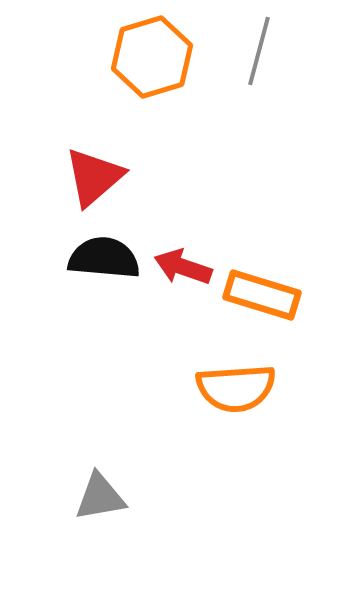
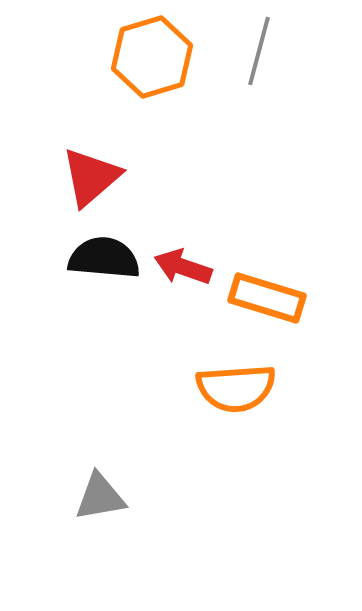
red triangle: moved 3 px left
orange rectangle: moved 5 px right, 3 px down
